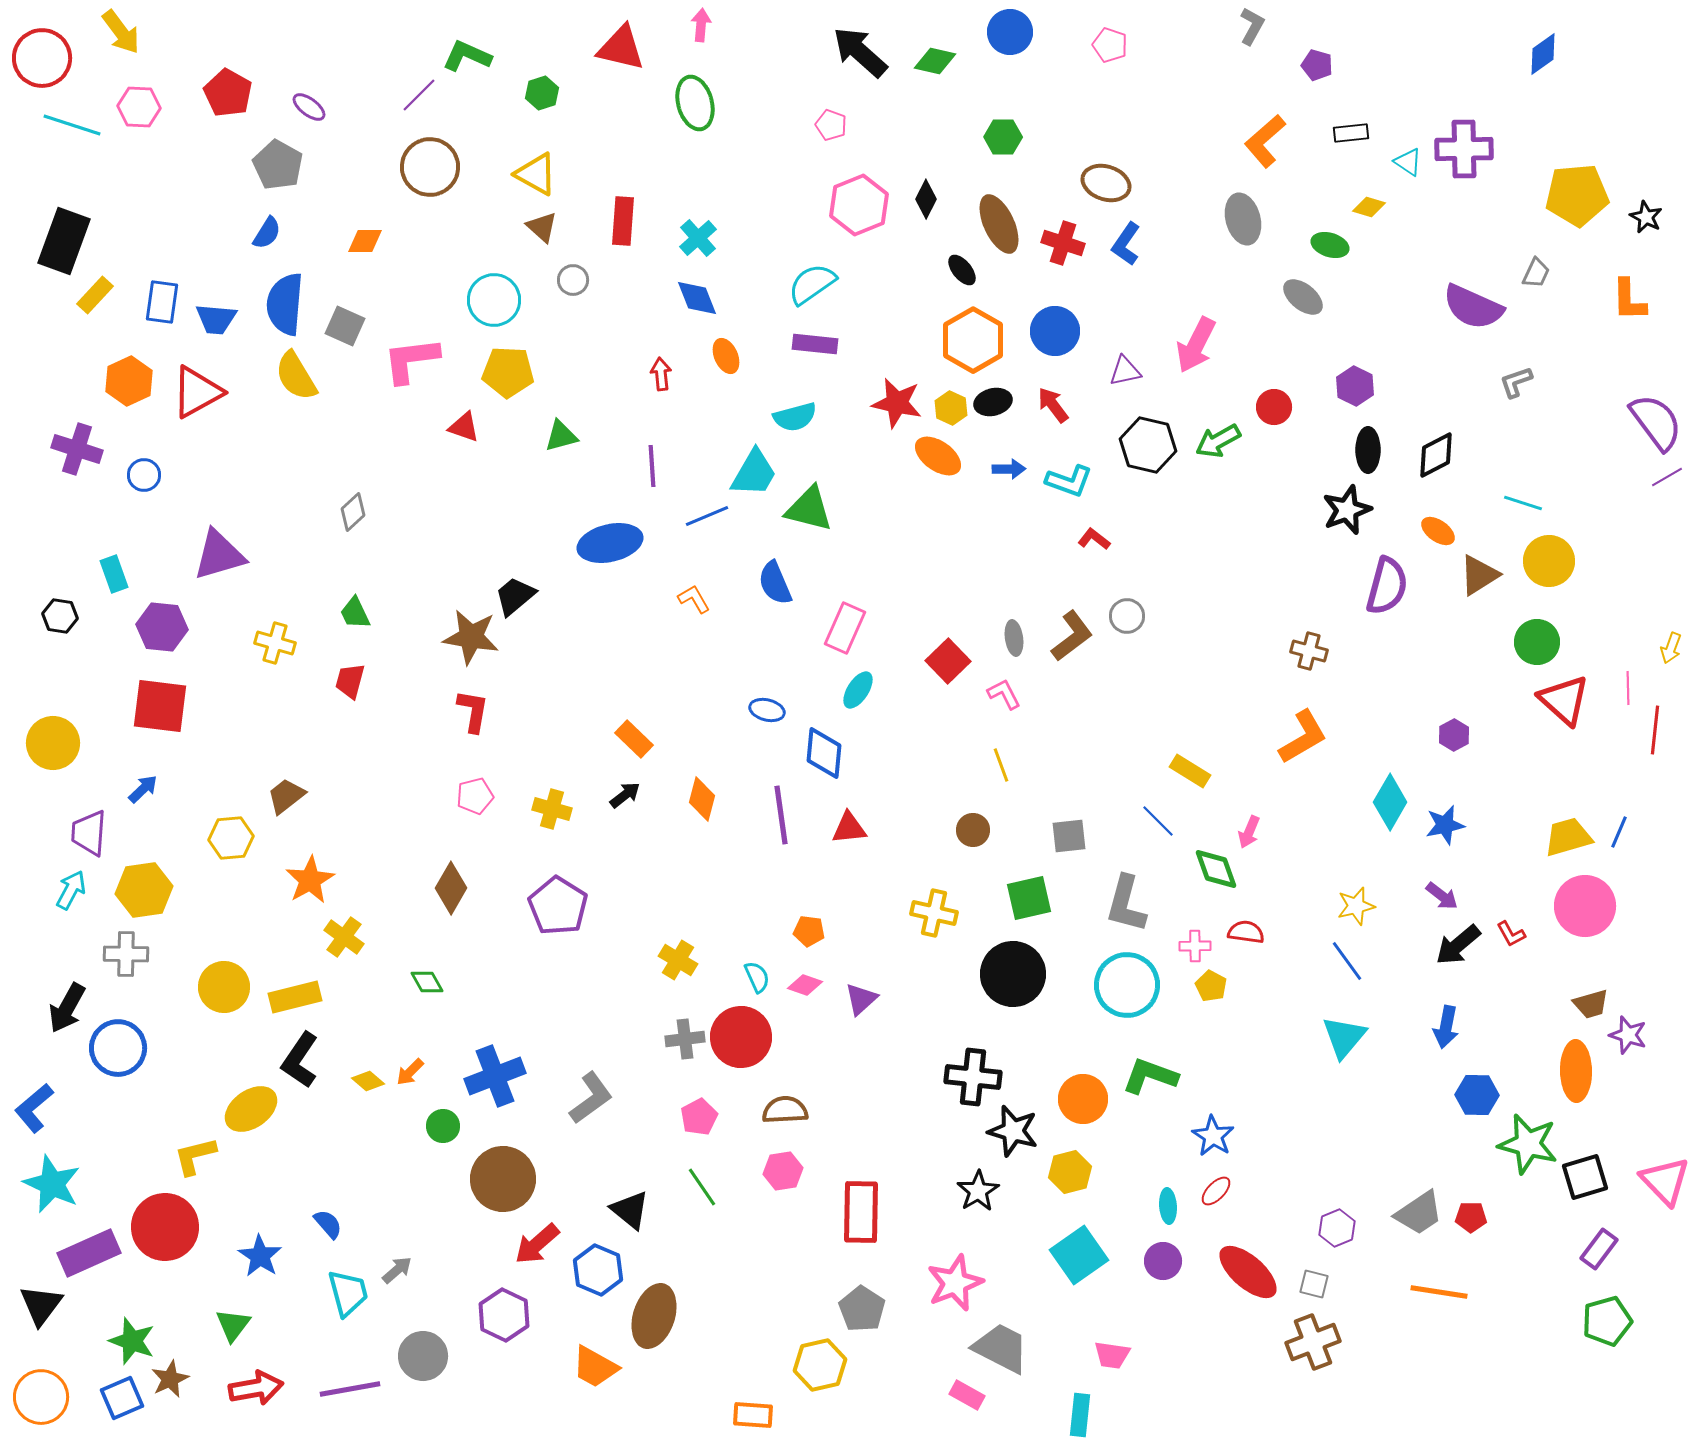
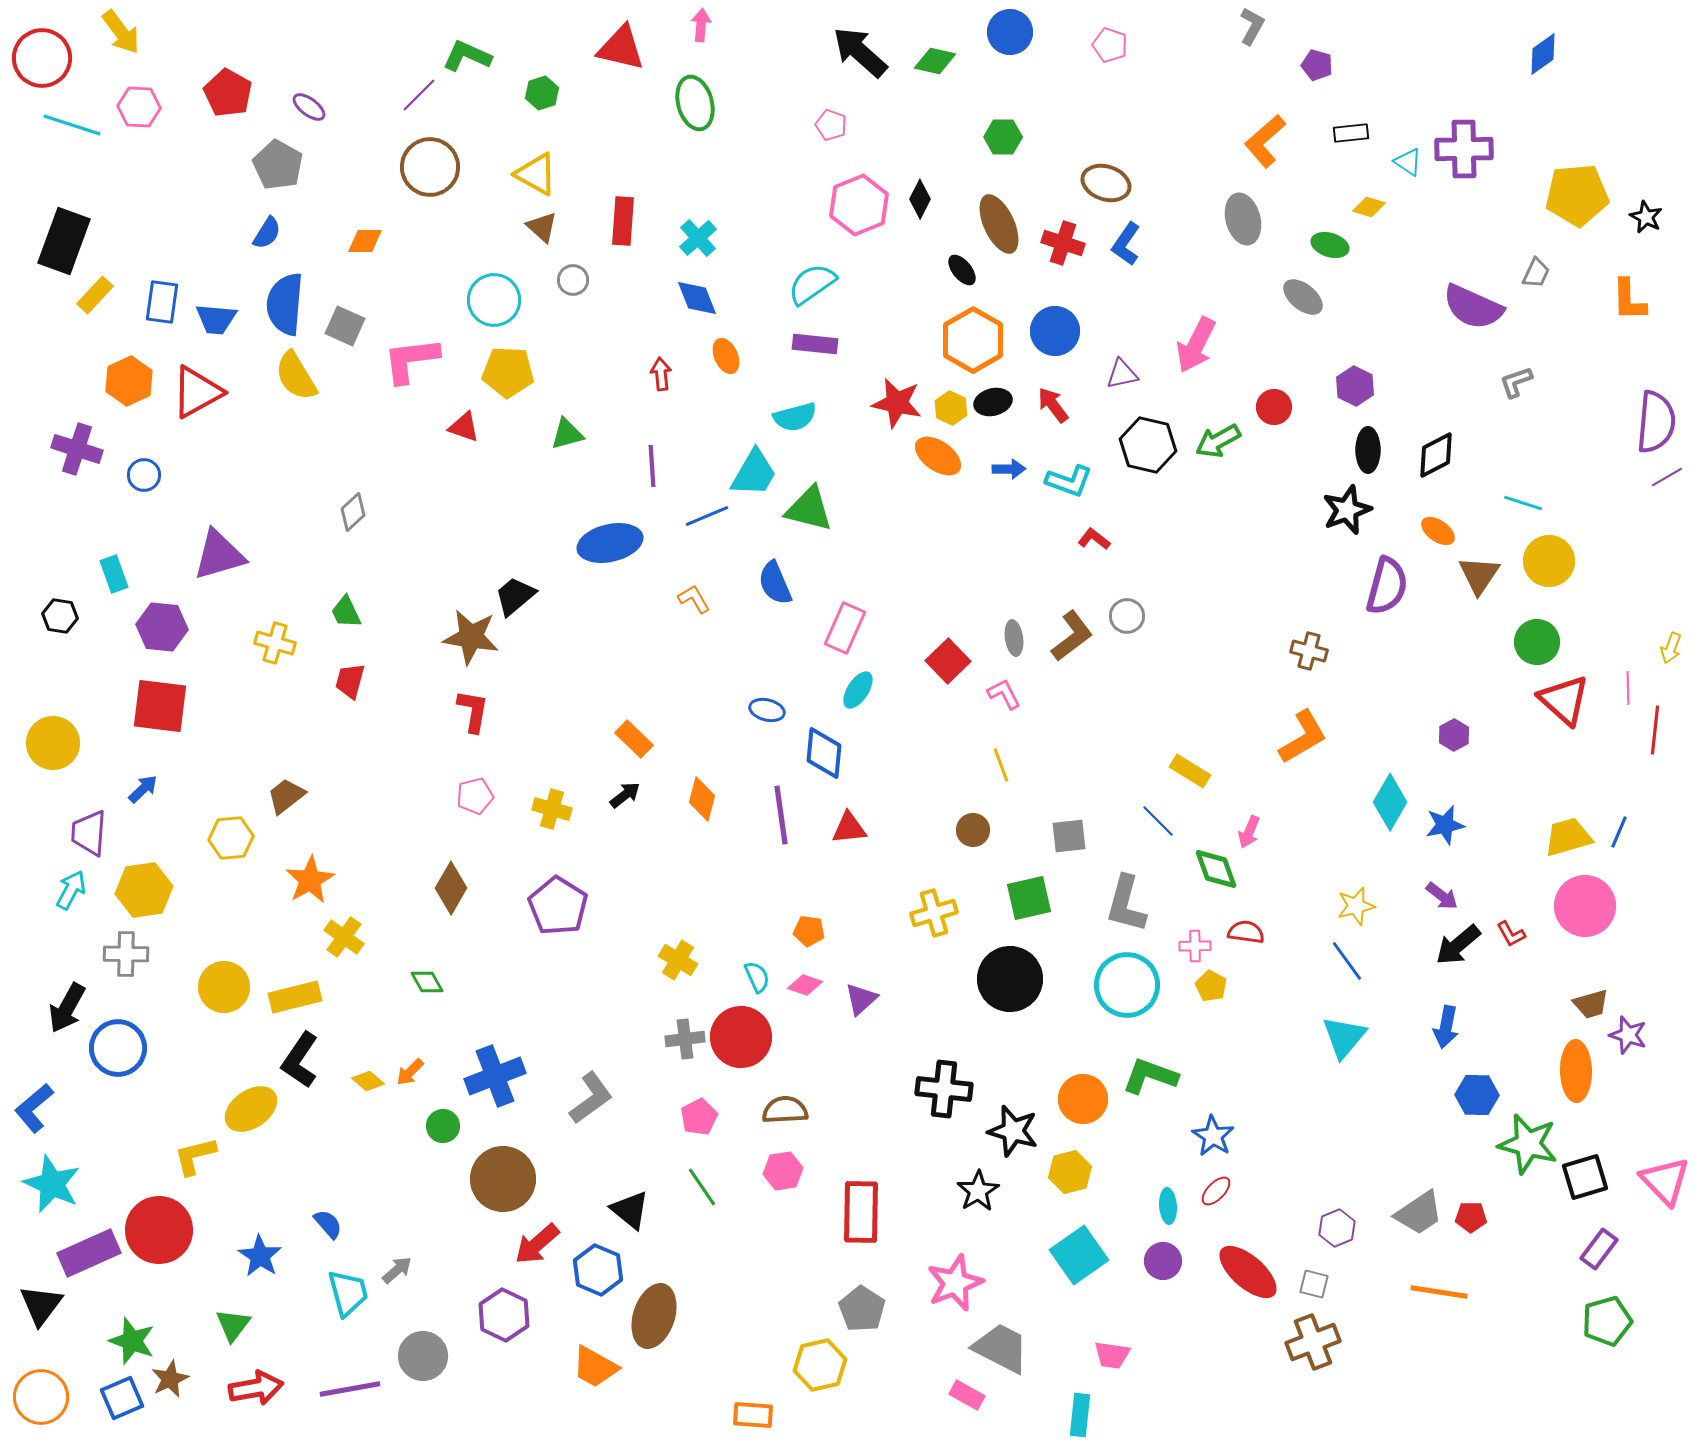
black diamond at (926, 199): moved 6 px left
purple triangle at (1125, 371): moved 3 px left, 3 px down
purple semicircle at (1656, 422): rotated 42 degrees clockwise
green triangle at (561, 436): moved 6 px right, 2 px up
brown triangle at (1479, 575): rotated 24 degrees counterclockwise
green trapezoid at (355, 613): moved 9 px left, 1 px up
yellow cross at (934, 913): rotated 30 degrees counterclockwise
black circle at (1013, 974): moved 3 px left, 5 px down
black cross at (973, 1077): moved 29 px left, 12 px down
red circle at (165, 1227): moved 6 px left, 3 px down
